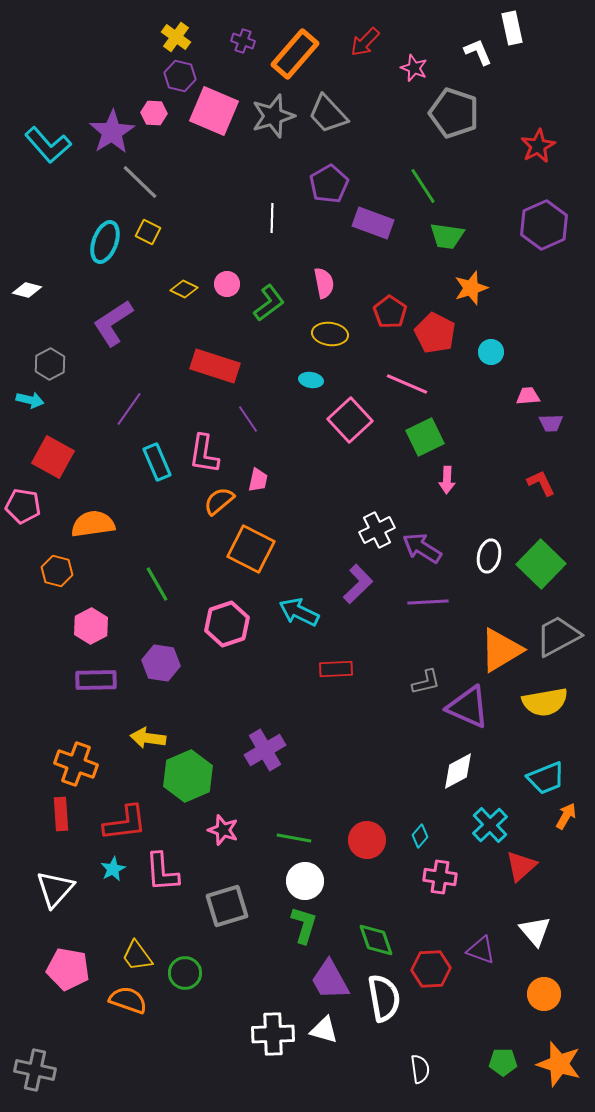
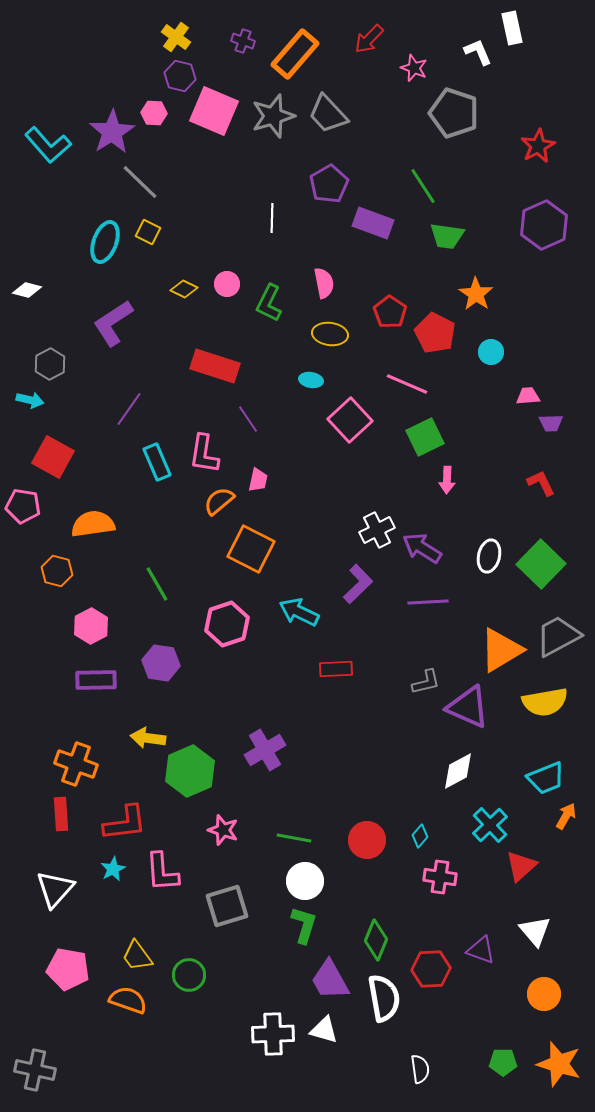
red arrow at (365, 42): moved 4 px right, 3 px up
orange star at (471, 288): moved 5 px right, 6 px down; rotated 20 degrees counterclockwise
green L-shape at (269, 303): rotated 153 degrees clockwise
green hexagon at (188, 776): moved 2 px right, 5 px up
green diamond at (376, 940): rotated 42 degrees clockwise
green circle at (185, 973): moved 4 px right, 2 px down
